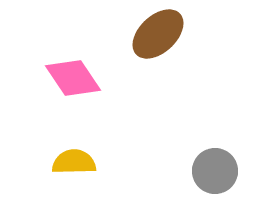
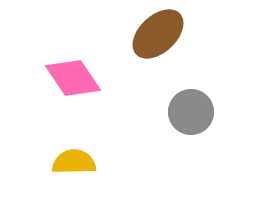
gray circle: moved 24 px left, 59 px up
